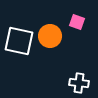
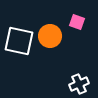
white cross: moved 1 px down; rotated 30 degrees counterclockwise
